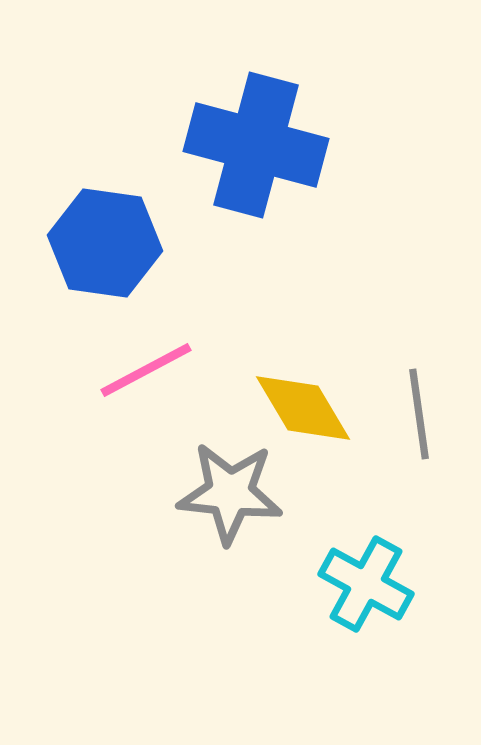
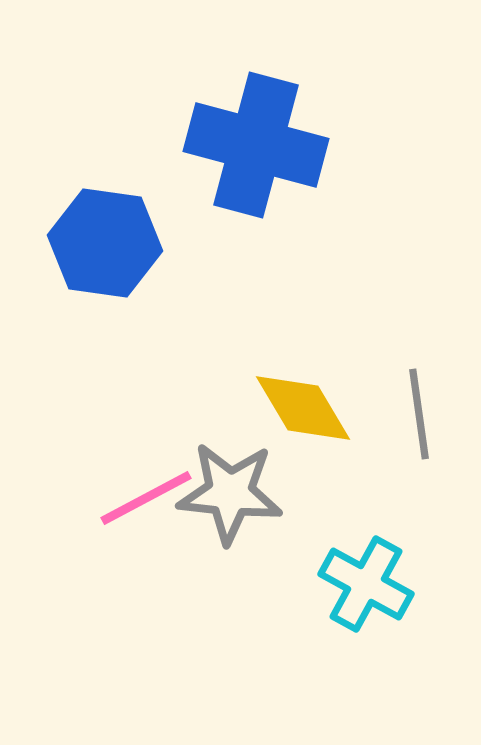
pink line: moved 128 px down
